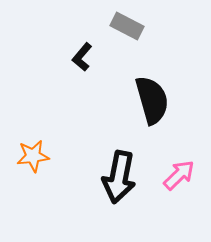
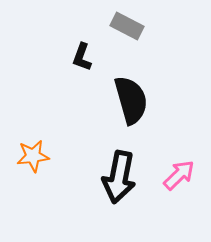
black L-shape: rotated 20 degrees counterclockwise
black semicircle: moved 21 px left
